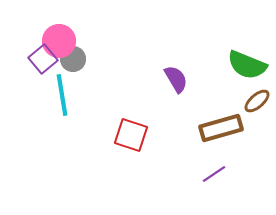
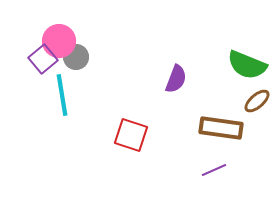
gray circle: moved 3 px right, 2 px up
purple semicircle: rotated 52 degrees clockwise
brown rectangle: rotated 24 degrees clockwise
purple line: moved 4 px up; rotated 10 degrees clockwise
